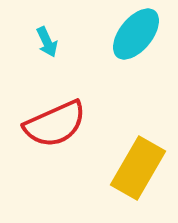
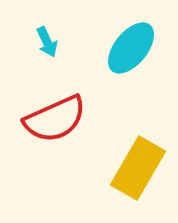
cyan ellipse: moved 5 px left, 14 px down
red semicircle: moved 5 px up
